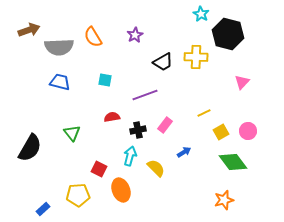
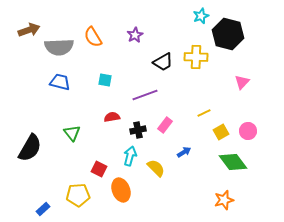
cyan star: moved 2 px down; rotated 21 degrees clockwise
